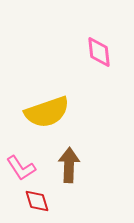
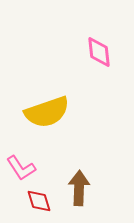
brown arrow: moved 10 px right, 23 px down
red diamond: moved 2 px right
